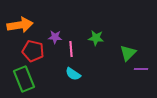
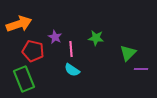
orange arrow: moved 1 px left, 1 px up; rotated 10 degrees counterclockwise
purple star: rotated 24 degrees clockwise
cyan semicircle: moved 1 px left, 4 px up
